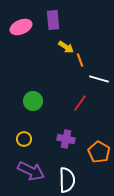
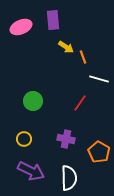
orange line: moved 3 px right, 3 px up
white semicircle: moved 2 px right, 2 px up
